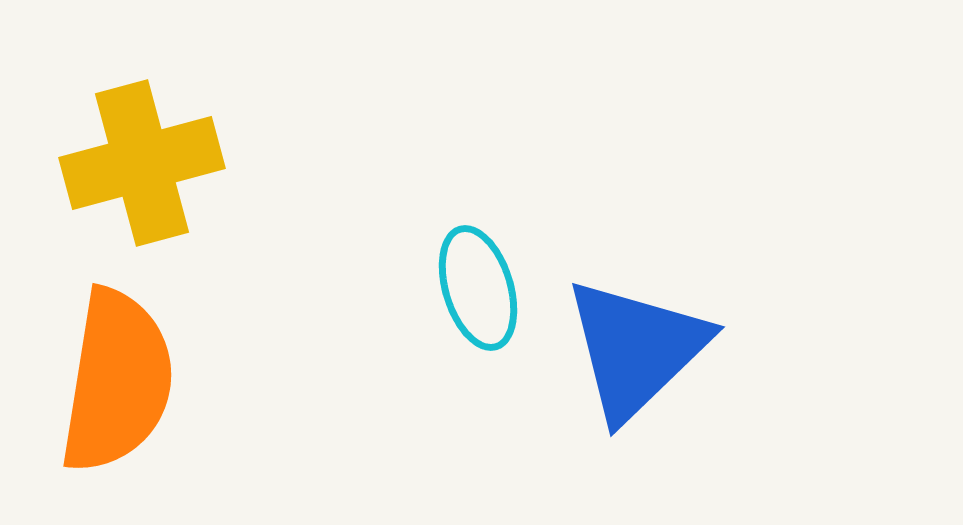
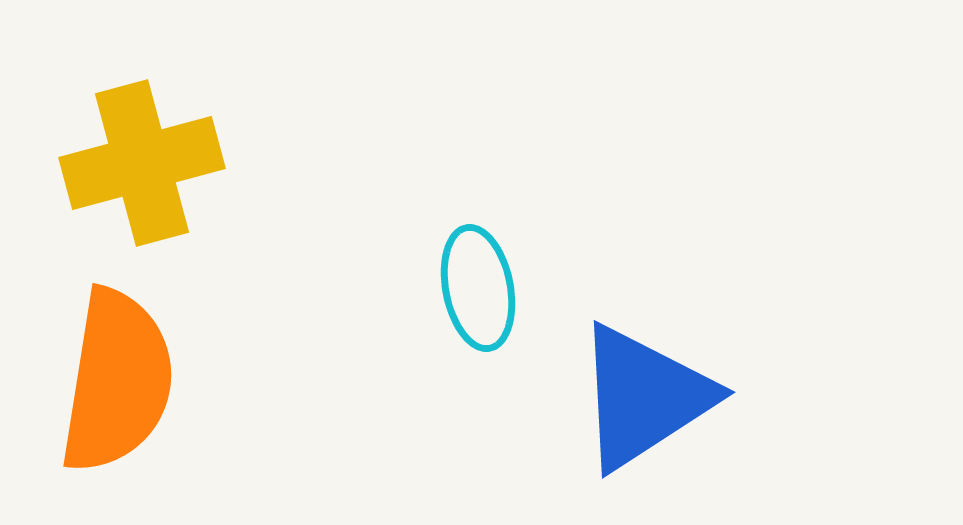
cyan ellipse: rotated 6 degrees clockwise
blue triangle: moved 8 px right, 48 px down; rotated 11 degrees clockwise
